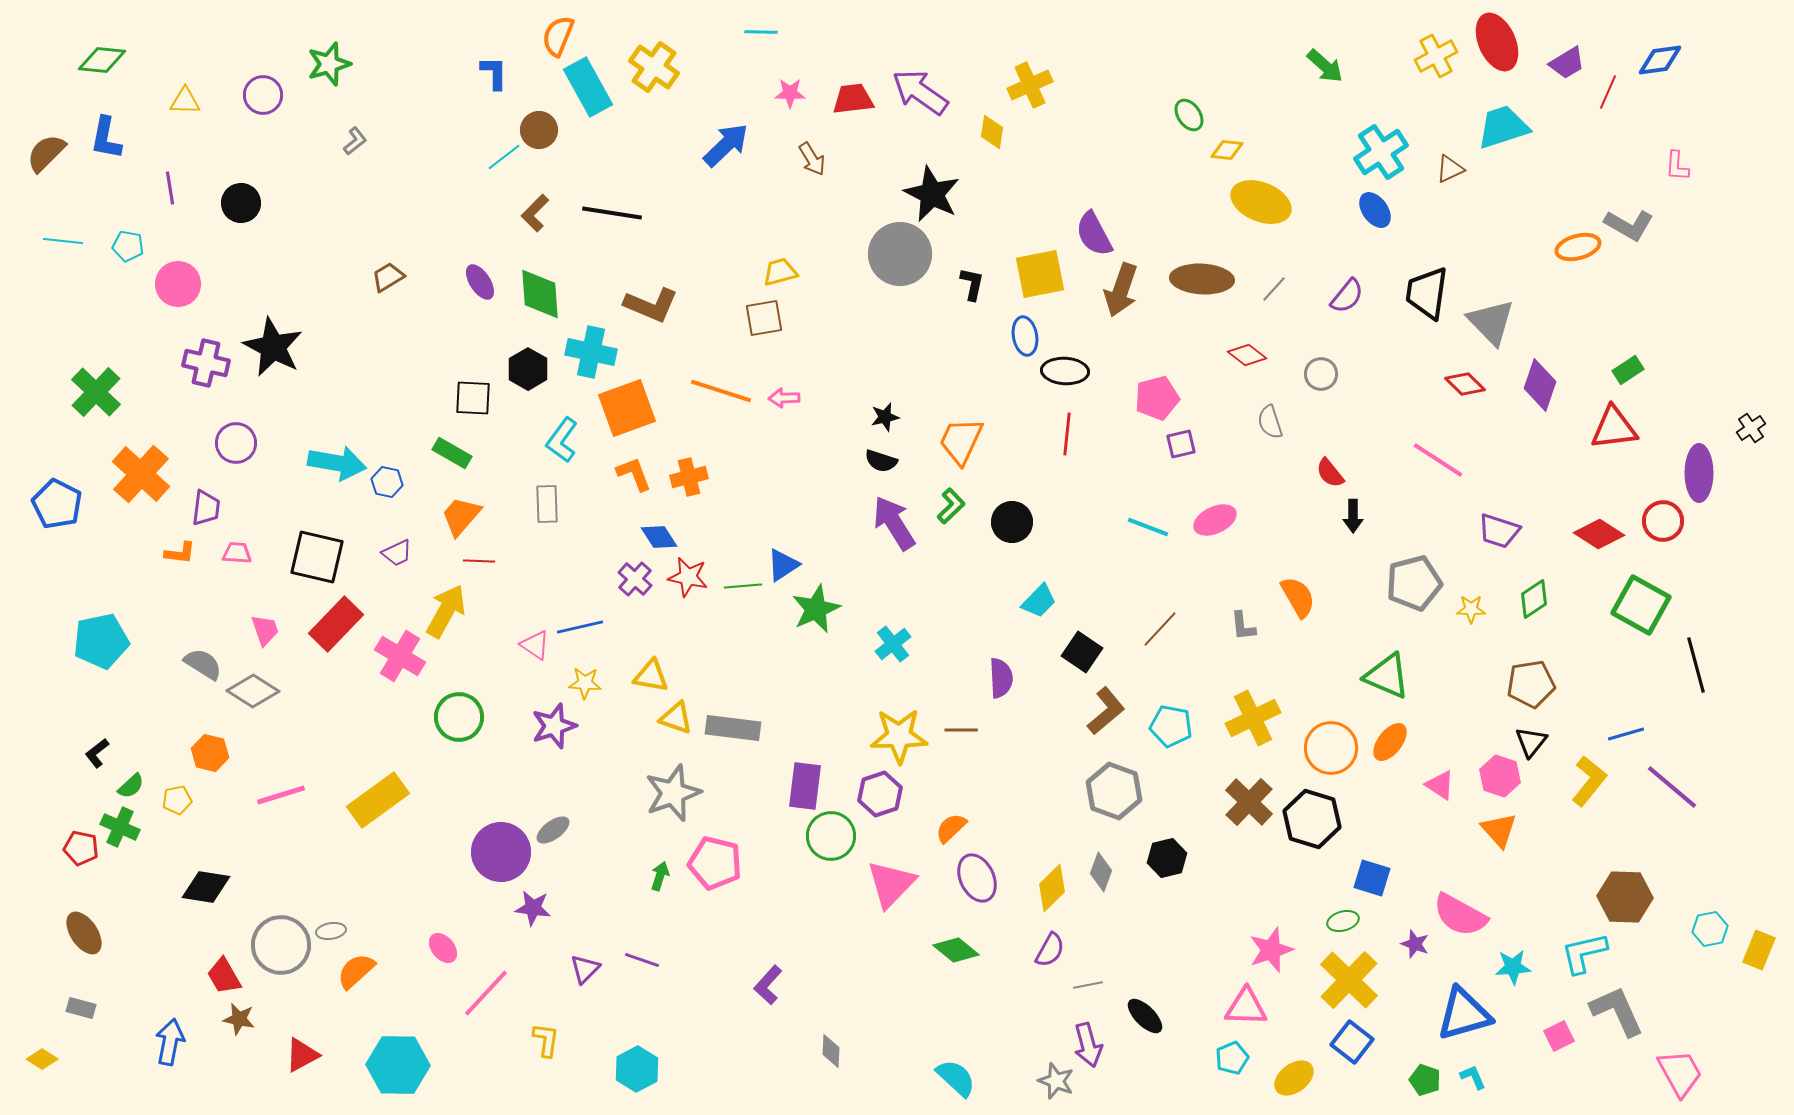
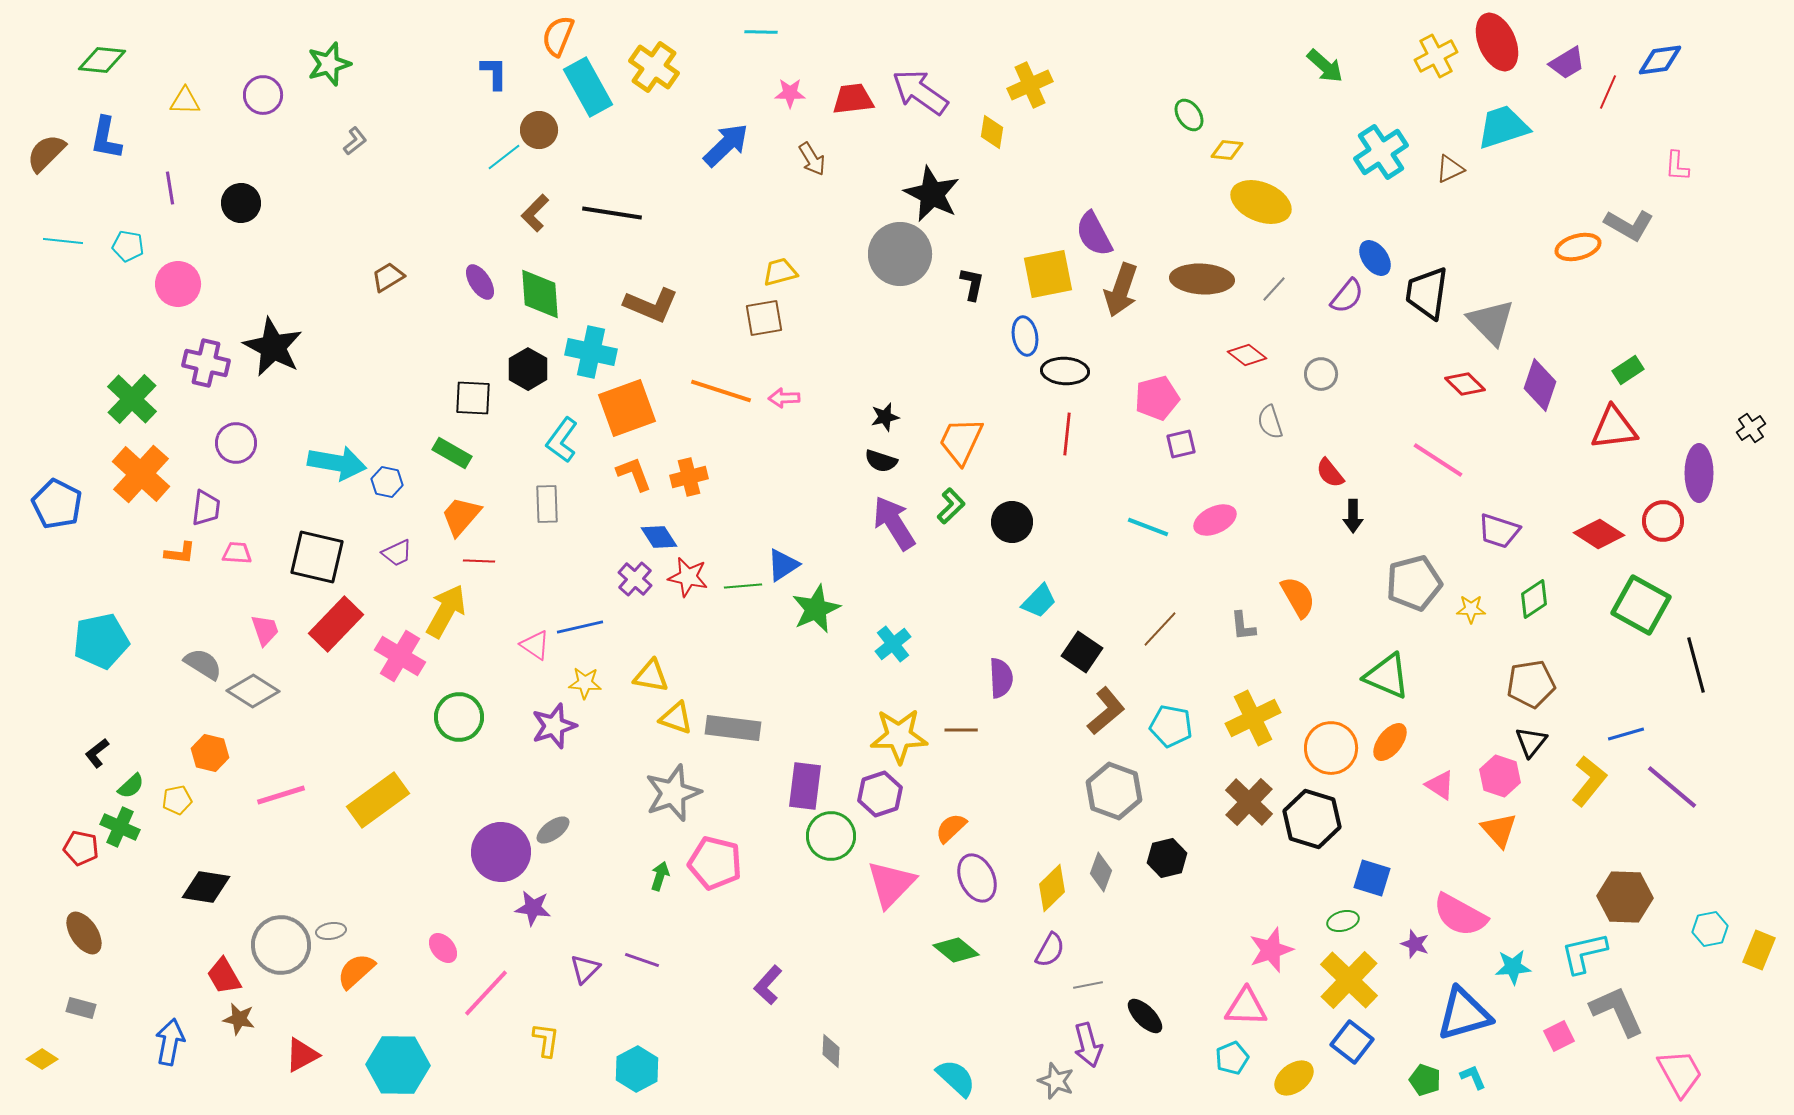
blue ellipse at (1375, 210): moved 48 px down
yellow square at (1040, 274): moved 8 px right
green cross at (96, 392): moved 36 px right, 7 px down
